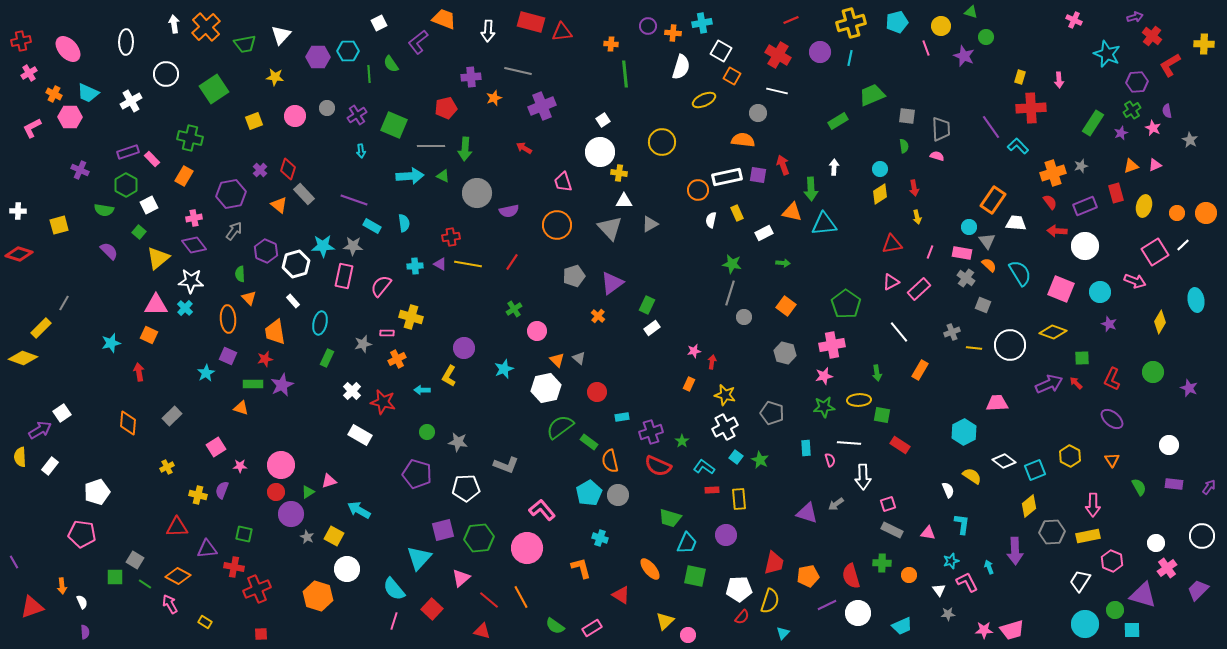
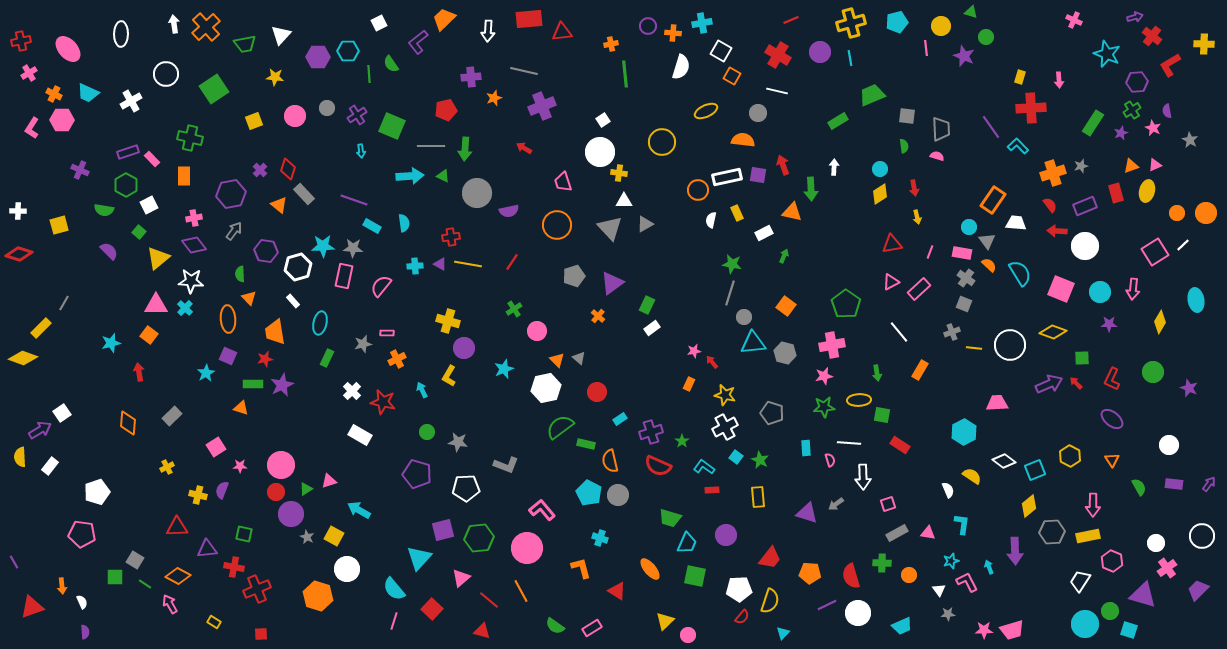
orange trapezoid at (444, 19): rotated 65 degrees counterclockwise
red rectangle at (531, 22): moved 2 px left, 3 px up; rotated 20 degrees counterclockwise
white ellipse at (126, 42): moved 5 px left, 8 px up
orange cross at (611, 44): rotated 16 degrees counterclockwise
pink line at (926, 48): rotated 14 degrees clockwise
cyan line at (850, 58): rotated 21 degrees counterclockwise
gray line at (518, 71): moved 6 px right
yellow ellipse at (704, 100): moved 2 px right, 11 px down
red pentagon at (446, 108): moved 2 px down
pink hexagon at (70, 117): moved 8 px left, 3 px down
green square at (394, 125): moved 2 px left, 1 px down
pink L-shape at (32, 128): rotated 30 degrees counterclockwise
orange rectangle at (184, 176): rotated 30 degrees counterclockwise
red semicircle at (1050, 202): moved 3 px down
yellow ellipse at (1144, 206): moved 3 px right, 15 px up
gray triangle at (650, 224): moved 5 px left
cyan triangle at (824, 224): moved 71 px left, 119 px down
gray star at (353, 246): moved 2 px down
purple hexagon at (266, 251): rotated 15 degrees counterclockwise
green arrow at (783, 263): moved 1 px right, 7 px up; rotated 72 degrees counterclockwise
white hexagon at (296, 264): moved 2 px right, 3 px down
pink arrow at (1135, 281): moved 2 px left, 8 px down; rotated 75 degrees clockwise
gray square at (983, 305): moved 19 px left, 1 px up
yellow cross at (411, 317): moved 37 px right, 4 px down
purple star at (1109, 324): rotated 21 degrees counterclockwise
orange square at (149, 335): rotated 12 degrees clockwise
red arrow at (712, 362): rotated 48 degrees counterclockwise
cyan arrow at (422, 390): rotated 63 degrees clockwise
cyan rectangle at (622, 417): moved 2 px left, 2 px down; rotated 24 degrees counterclockwise
green rectangle at (589, 442): moved 3 px left, 2 px down; rotated 24 degrees counterclockwise
purple arrow at (1209, 487): moved 3 px up
green triangle at (308, 492): moved 2 px left, 3 px up
cyan pentagon at (589, 493): rotated 15 degrees counterclockwise
yellow rectangle at (739, 499): moved 19 px right, 2 px up
gray rectangle at (892, 530): moved 5 px right, 3 px down; rotated 55 degrees counterclockwise
red trapezoid at (774, 563): moved 4 px left, 5 px up; rotated 25 degrees clockwise
orange pentagon at (808, 576): moved 2 px right, 3 px up; rotated 15 degrees clockwise
red triangle at (621, 595): moved 4 px left, 4 px up
orange line at (521, 597): moved 6 px up
green circle at (1115, 610): moved 5 px left, 1 px down
yellow rectangle at (205, 622): moved 9 px right
cyan square at (1132, 630): moved 3 px left; rotated 18 degrees clockwise
